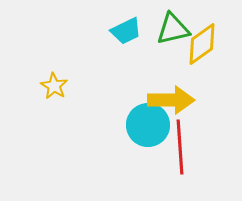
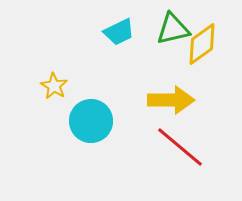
cyan trapezoid: moved 7 px left, 1 px down
cyan circle: moved 57 px left, 4 px up
red line: rotated 46 degrees counterclockwise
